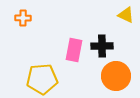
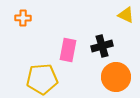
black cross: rotated 15 degrees counterclockwise
pink rectangle: moved 6 px left
orange circle: moved 1 px down
